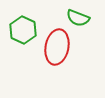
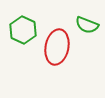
green semicircle: moved 9 px right, 7 px down
